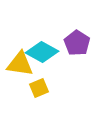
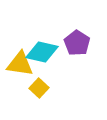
cyan diamond: rotated 16 degrees counterclockwise
yellow square: rotated 24 degrees counterclockwise
